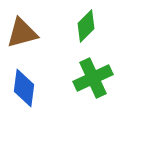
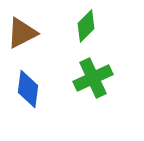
brown triangle: rotated 12 degrees counterclockwise
blue diamond: moved 4 px right, 1 px down
